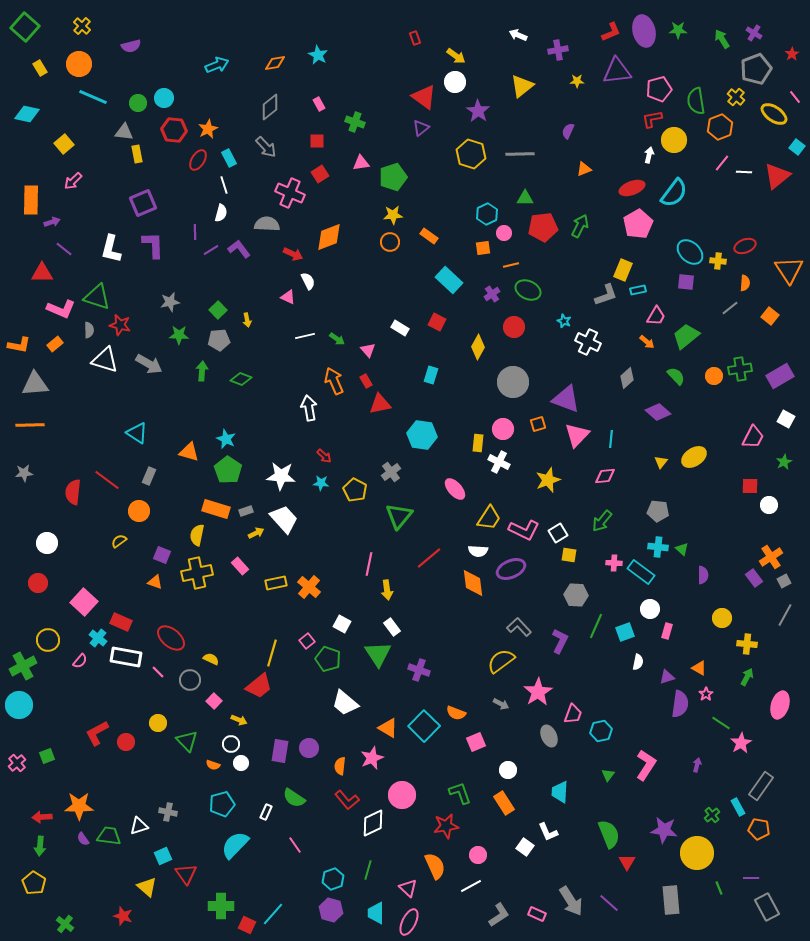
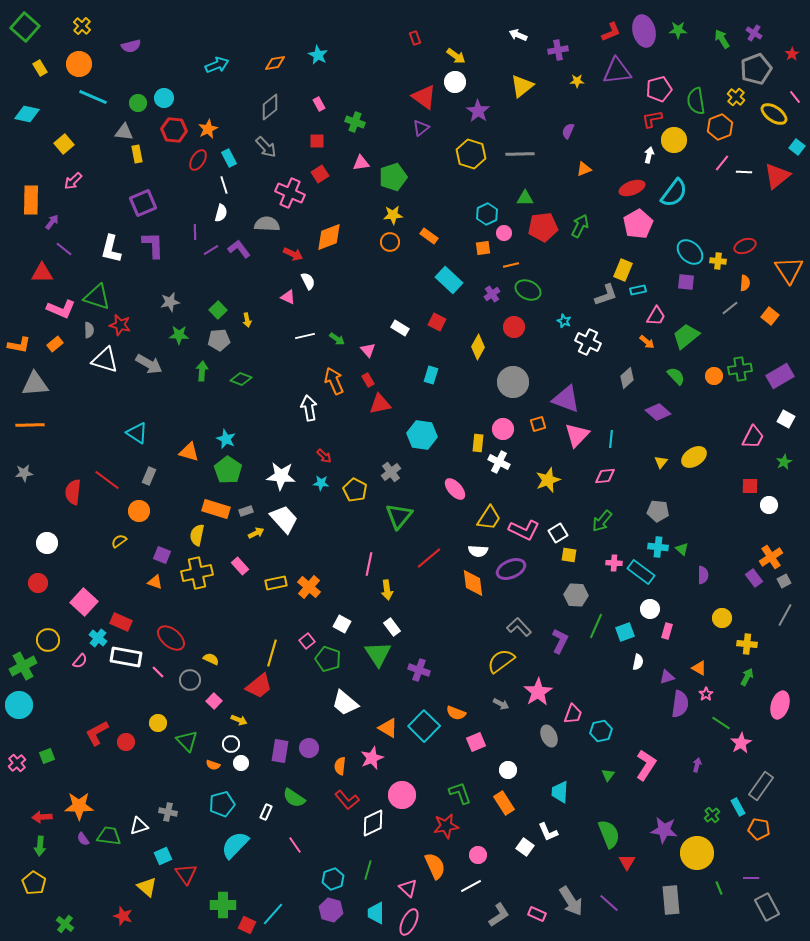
purple arrow at (52, 222): rotated 35 degrees counterclockwise
red rectangle at (366, 381): moved 2 px right, 1 px up
green cross at (221, 906): moved 2 px right, 1 px up
